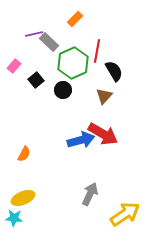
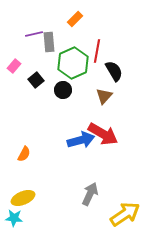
gray rectangle: rotated 42 degrees clockwise
